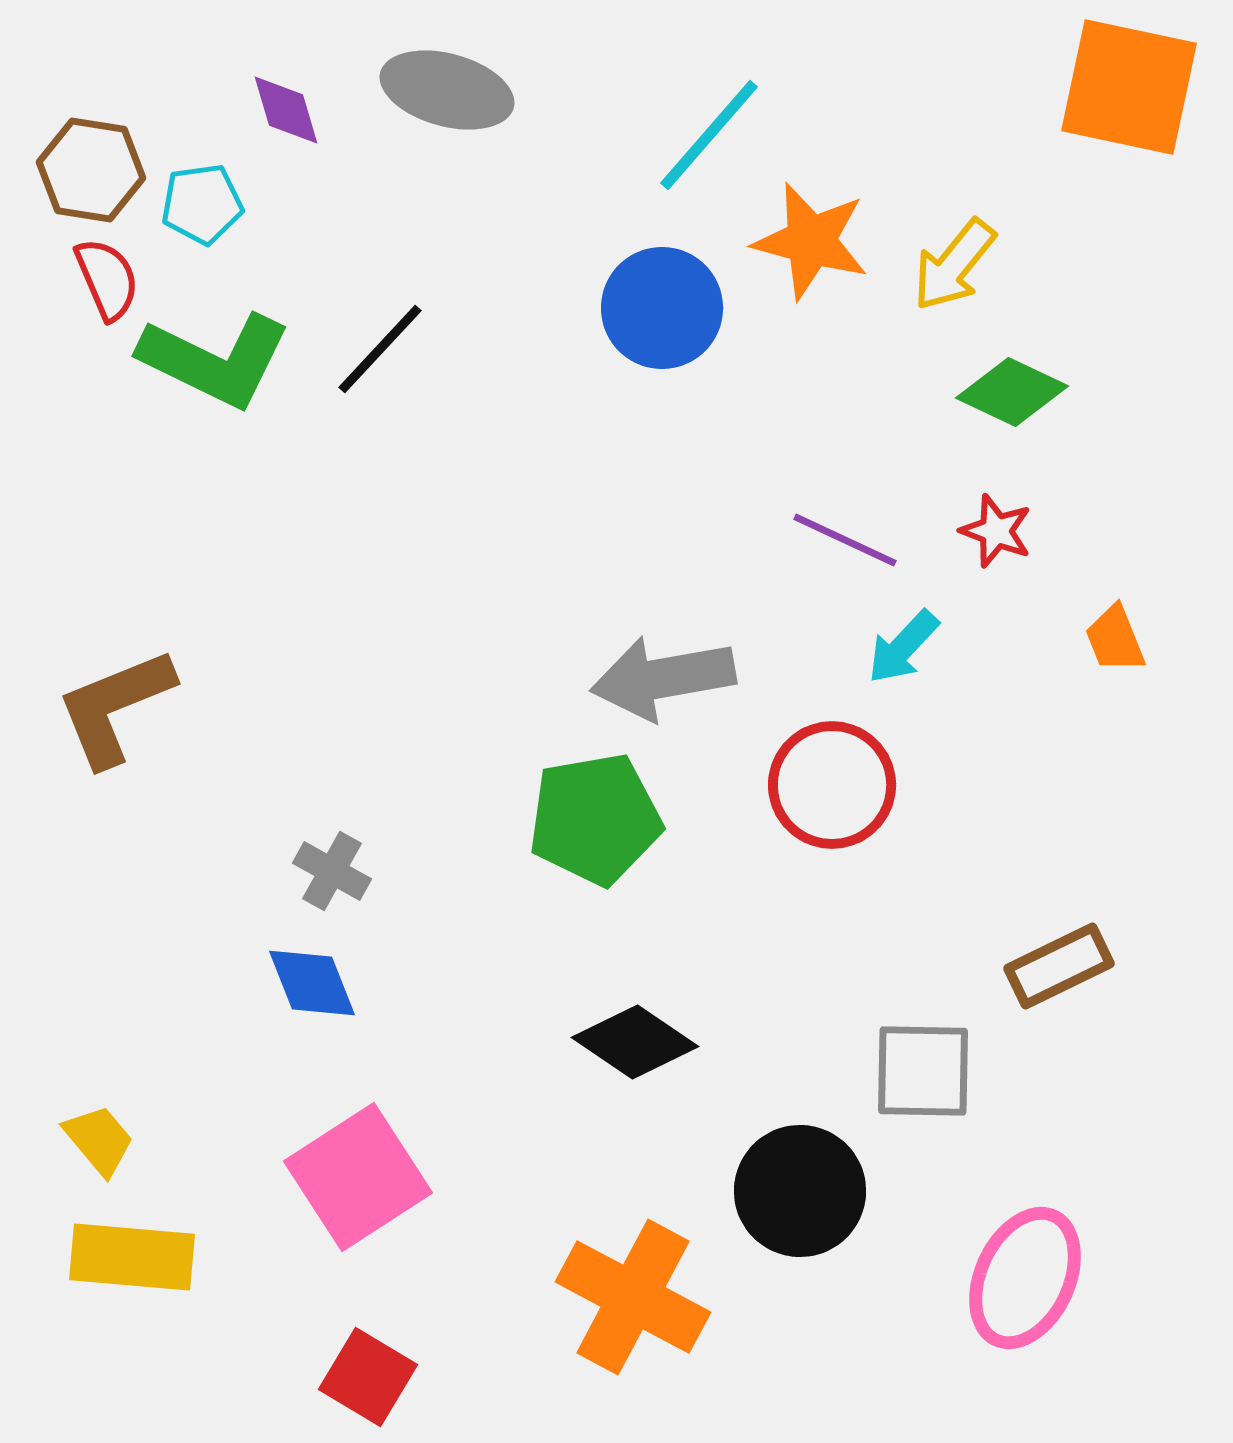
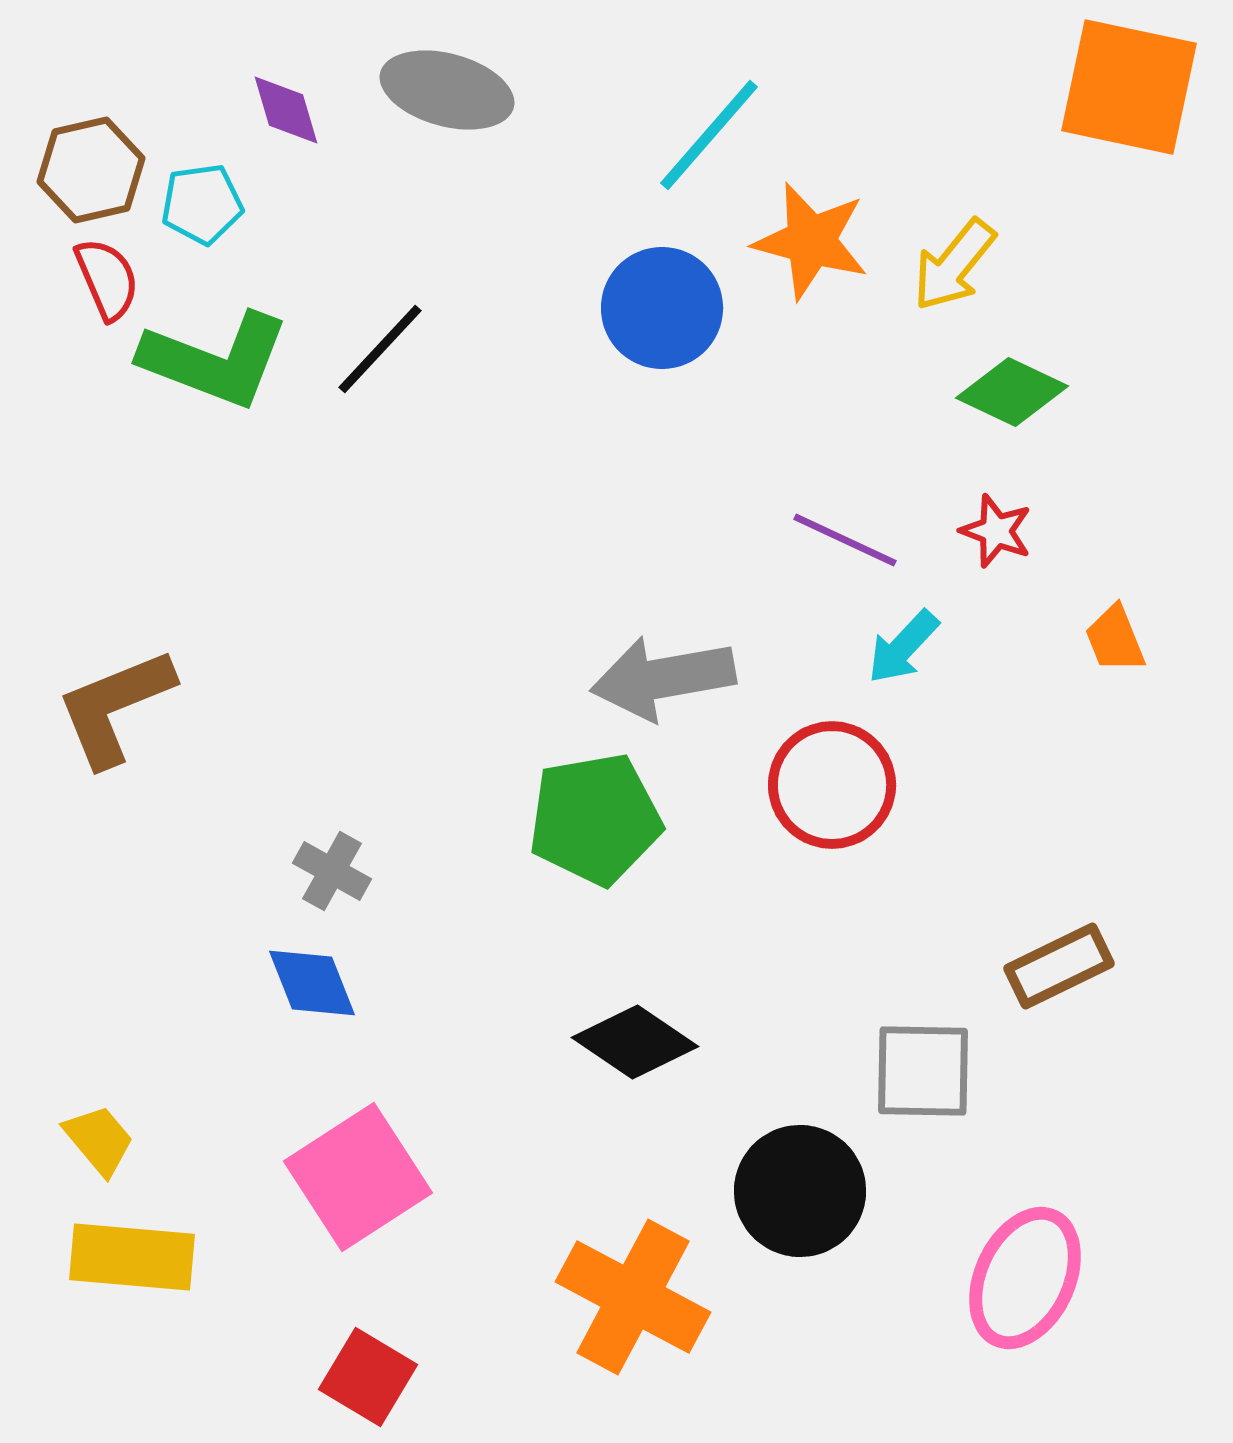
brown hexagon: rotated 22 degrees counterclockwise
green L-shape: rotated 5 degrees counterclockwise
